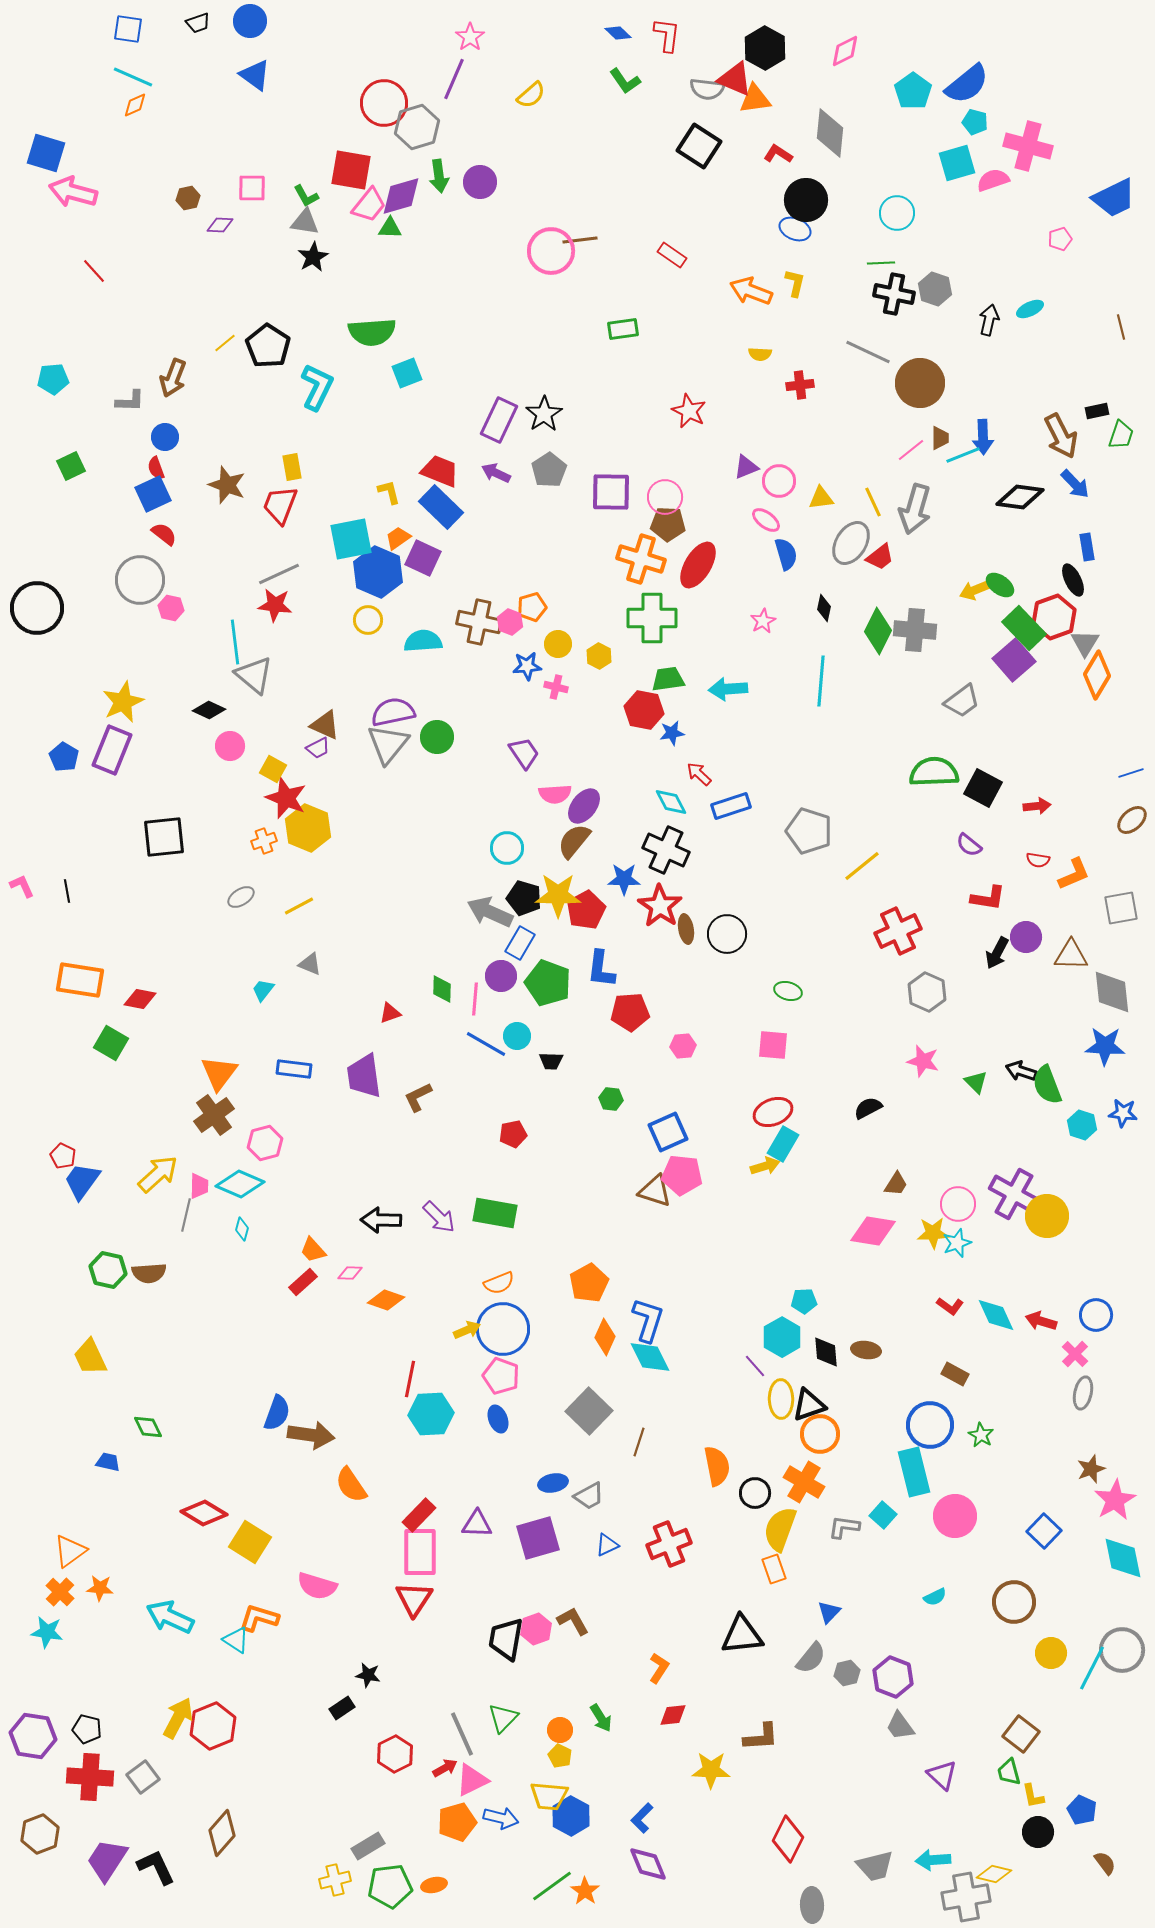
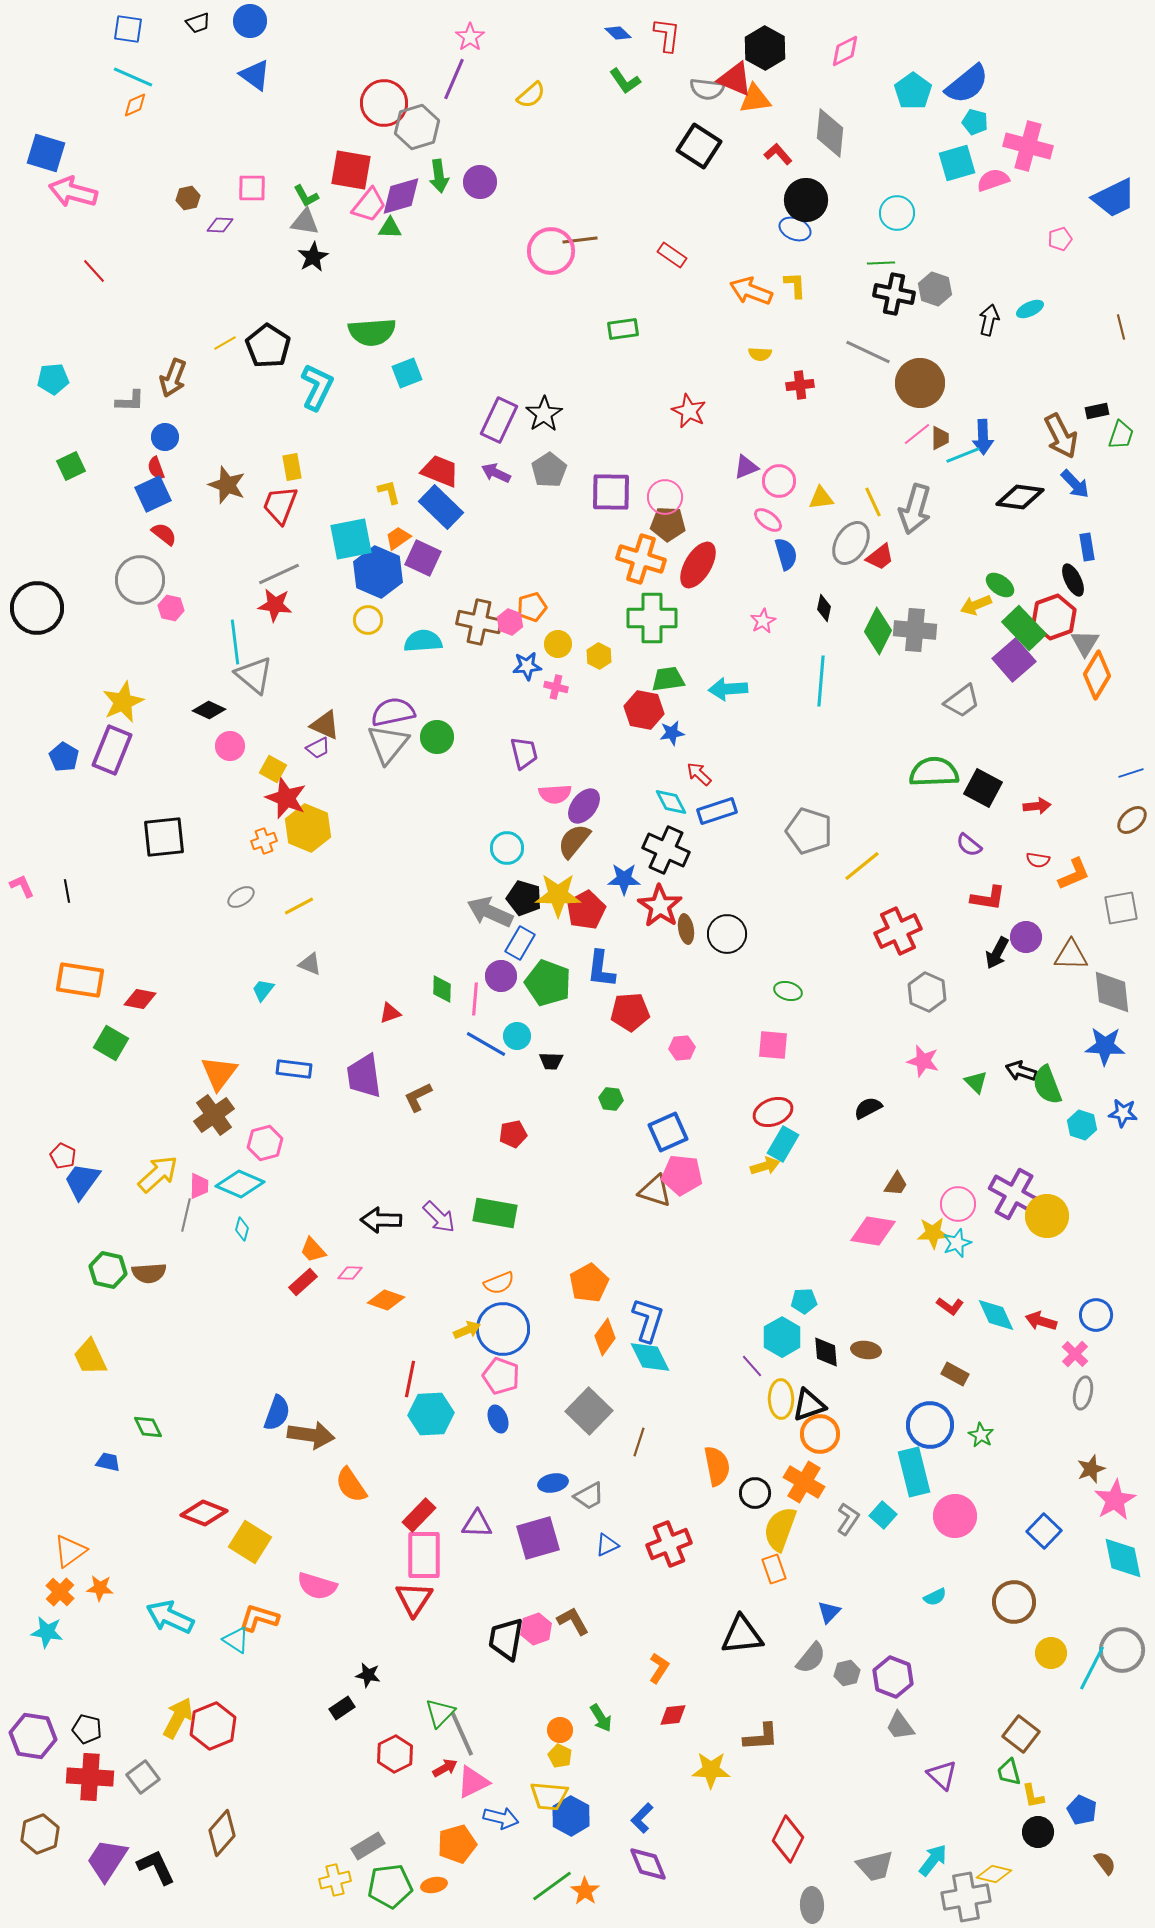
red L-shape at (778, 154): rotated 16 degrees clockwise
yellow L-shape at (795, 283): moved 2 px down; rotated 16 degrees counterclockwise
yellow line at (225, 343): rotated 10 degrees clockwise
pink line at (911, 450): moved 6 px right, 16 px up
pink ellipse at (766, 520): moved 2 px right
yellow arrow at (975, 590): moved 1 px right, 15 px down
purple trapezoid at (524, 753): rotated 20 degrees clockwise
blue rectangle at (731, 806): moved 14 px left, 5 px down
pink hexagon at (683, 1046): moved 1 px left, 2 px down
orange diamond at (605, 1337): rotated 12 degrees clockwise
purple line at (755, 1366): moved 3 px left
red diamond at (204, 1513): rotated 9 degrees counterclockwise
gray L-shape at (844, 1527): moved 4 px right, 8 px up; rotated 116 degrees clockwise
pink rectangle at (420, 1552): moved 4 px right, 3 px down
green triangle at (503, 1718): moved 63 px left, 5 px up
pink triangle at (472, 1780): moved 1 px right, 2 px down
orange pentagon at (457, 1822): moved 22 px down
cyan arrow at (933, 1860): rotated 132 degrees clockwise
